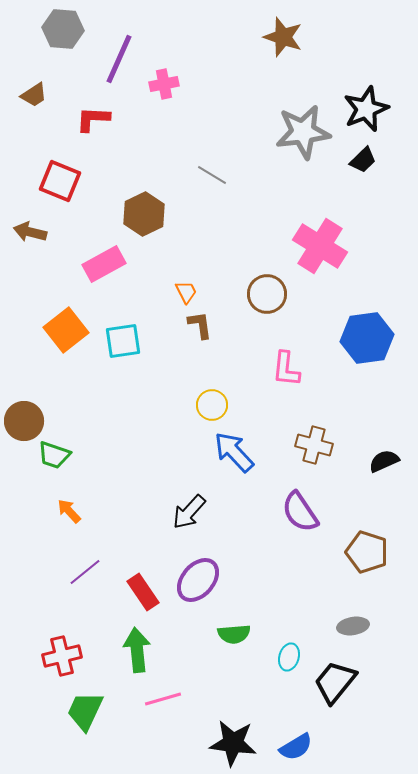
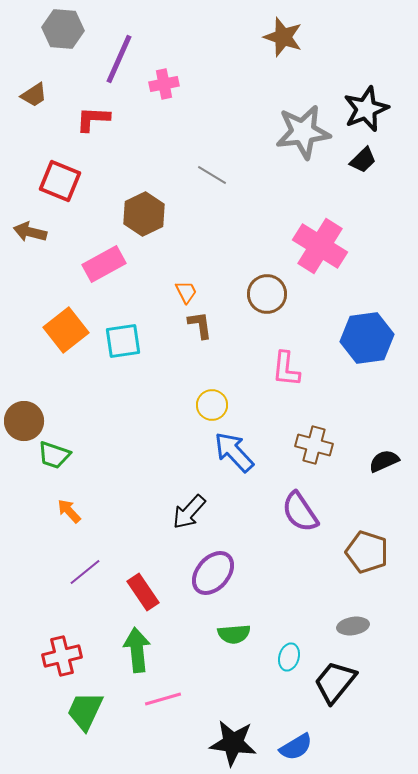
purple ellipse at (198, 580): moved 15 px right, 7 px up
